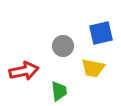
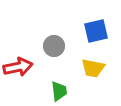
blue square: moved 5 px left, 2 px up
gray circle: moved 9 px left
red arrow: moved 6 px left, 4 px up
